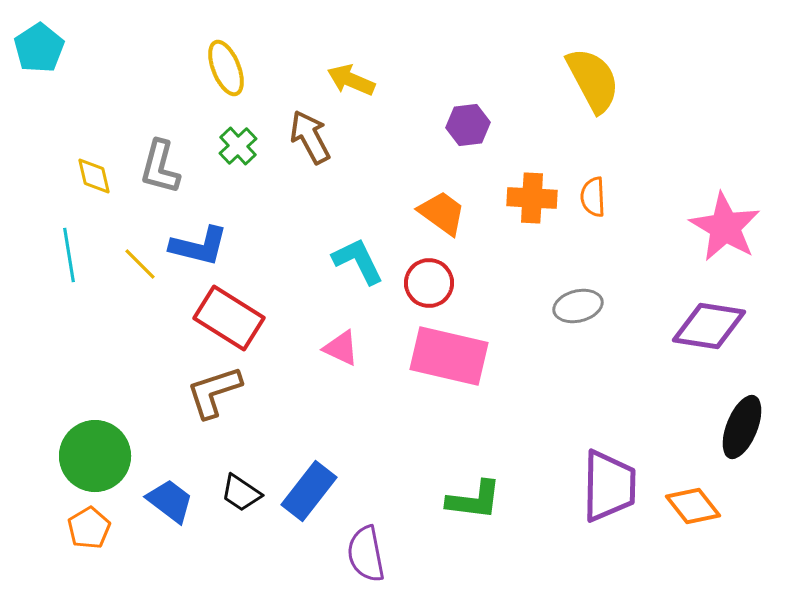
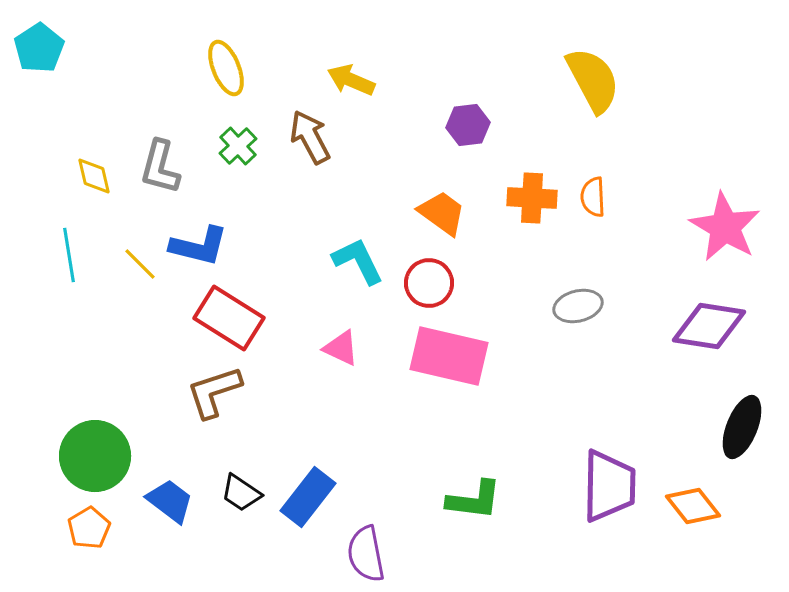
blue rectangle: moved 1 px left, 6 px down
